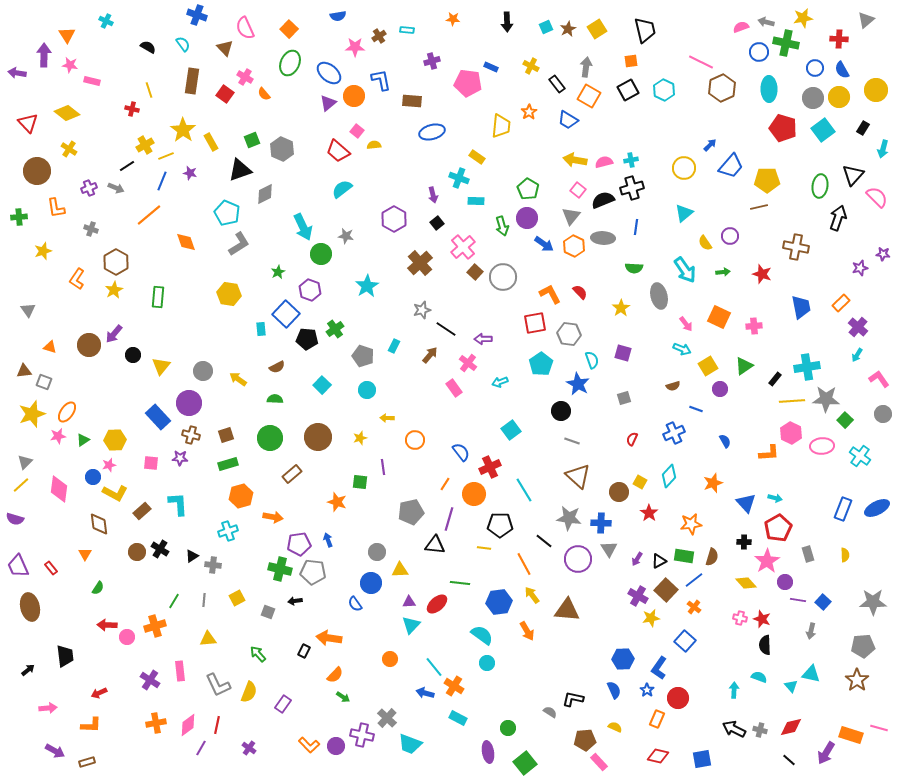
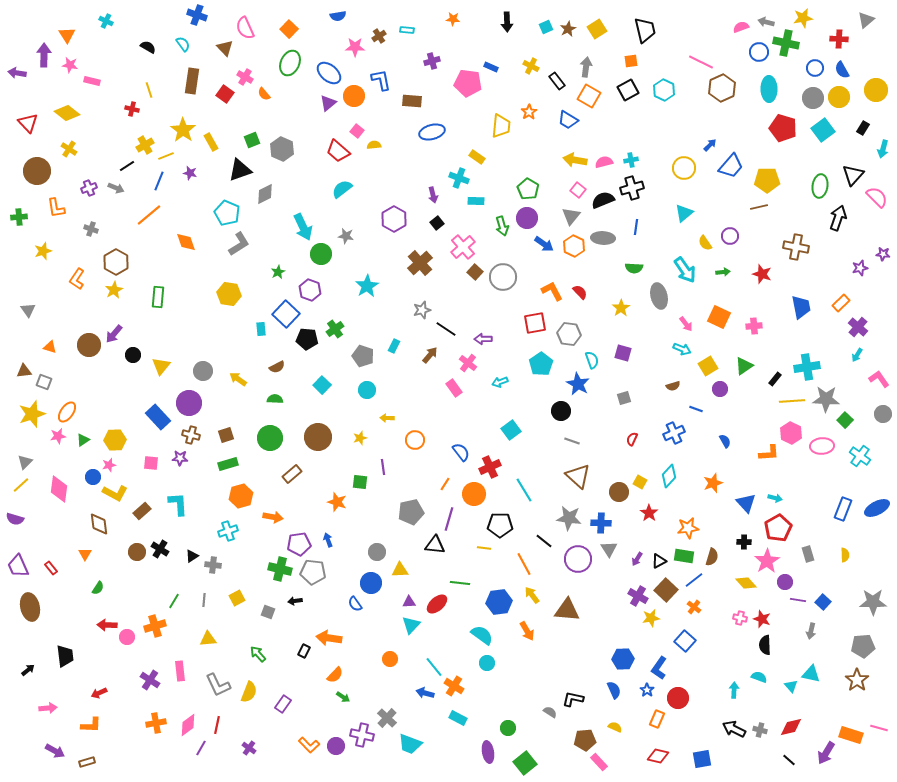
black rectangle at (557, 84): moved 3 px up
blue line at (162, 181): moved 3 px left
orange L-shape at (550, 294): moved 2 px right, 3 px up
orange star at (691, 524): moved 3 px left, 4 px down
